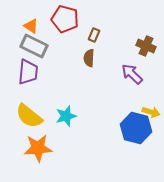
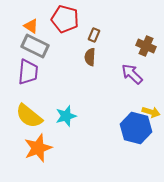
gray rectangle: moved 1 px right
brown semicircle: moved 1 px right, 1 px up
orange star: rotated 16 degrees counterclockwise
